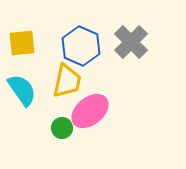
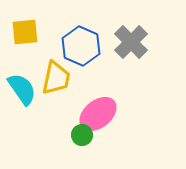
yellow square: moved 3 px right, 11 px up
yellow trapezoid: moved 11 px left, 3 px up
cyan semicircle: moved 1 px up
pink ellipse: moved 8 px right, 3 px down
green circle: moved 20 px right, 7 px down
